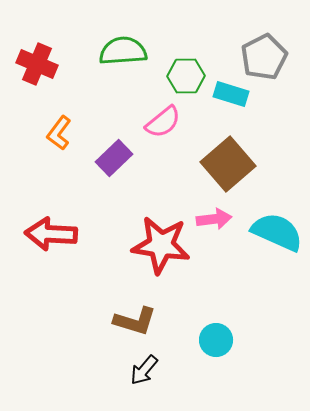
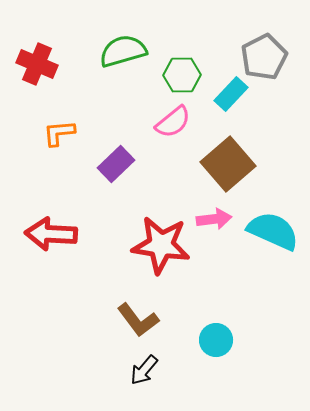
green semicircle: rotated 12 degrees counterclockwise
green hexagon: moved 4 px left, 1 px up
cyan rectangle: rotated 64 degrees counterclockwise
pink semicircle: moved 10 px right
orange L-shape: rotated 48 degrees clockwise
purple rectangle: moved 2 px right, 6 px down
cyan semicircle: moved 4 px left, 1 px up
brown L-shape: moved 3 px right, 1 px up; rotated 36 degrees clockwise
